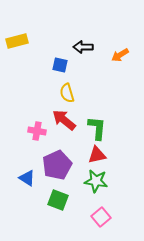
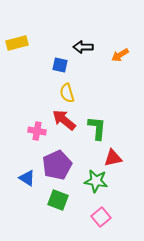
yellow rectangle: moved 2 px down
red triangle: moved 16 px right, 3 px down
